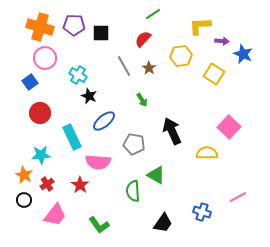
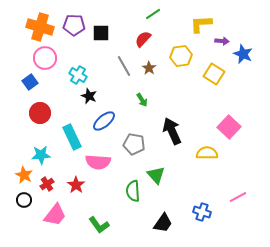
yellow L-shape: moved 1 px right, 2 px up
green triangle: rotated 18 degrees clockwise
red star: moved 4 px left
